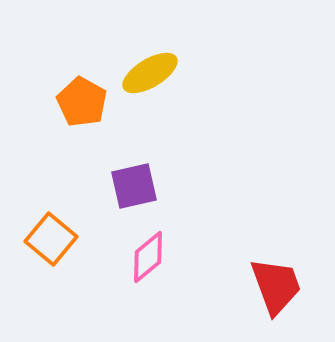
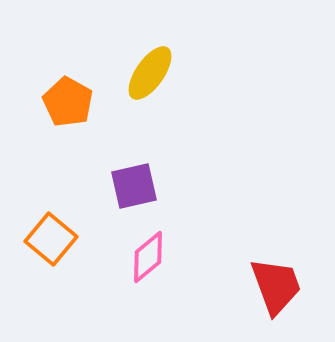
yellow ellipse: rotated 24 degrees counterclockwise
orange pentagon: moved 14 px left
